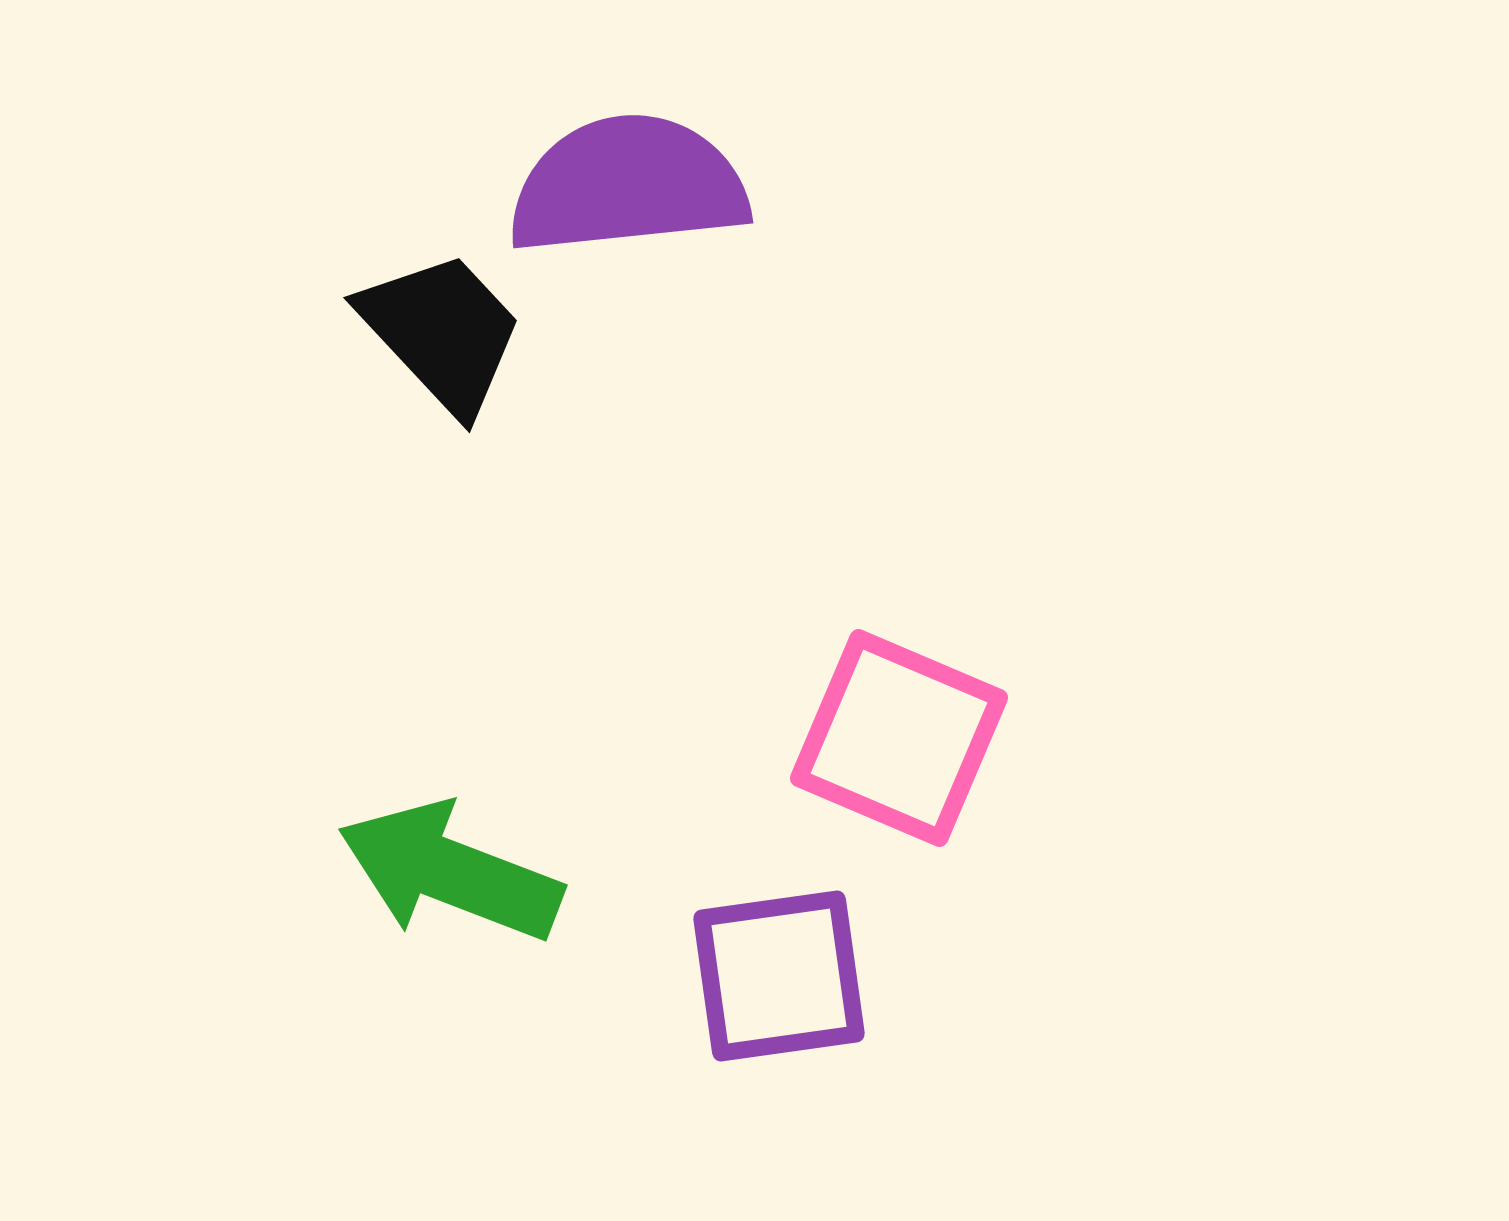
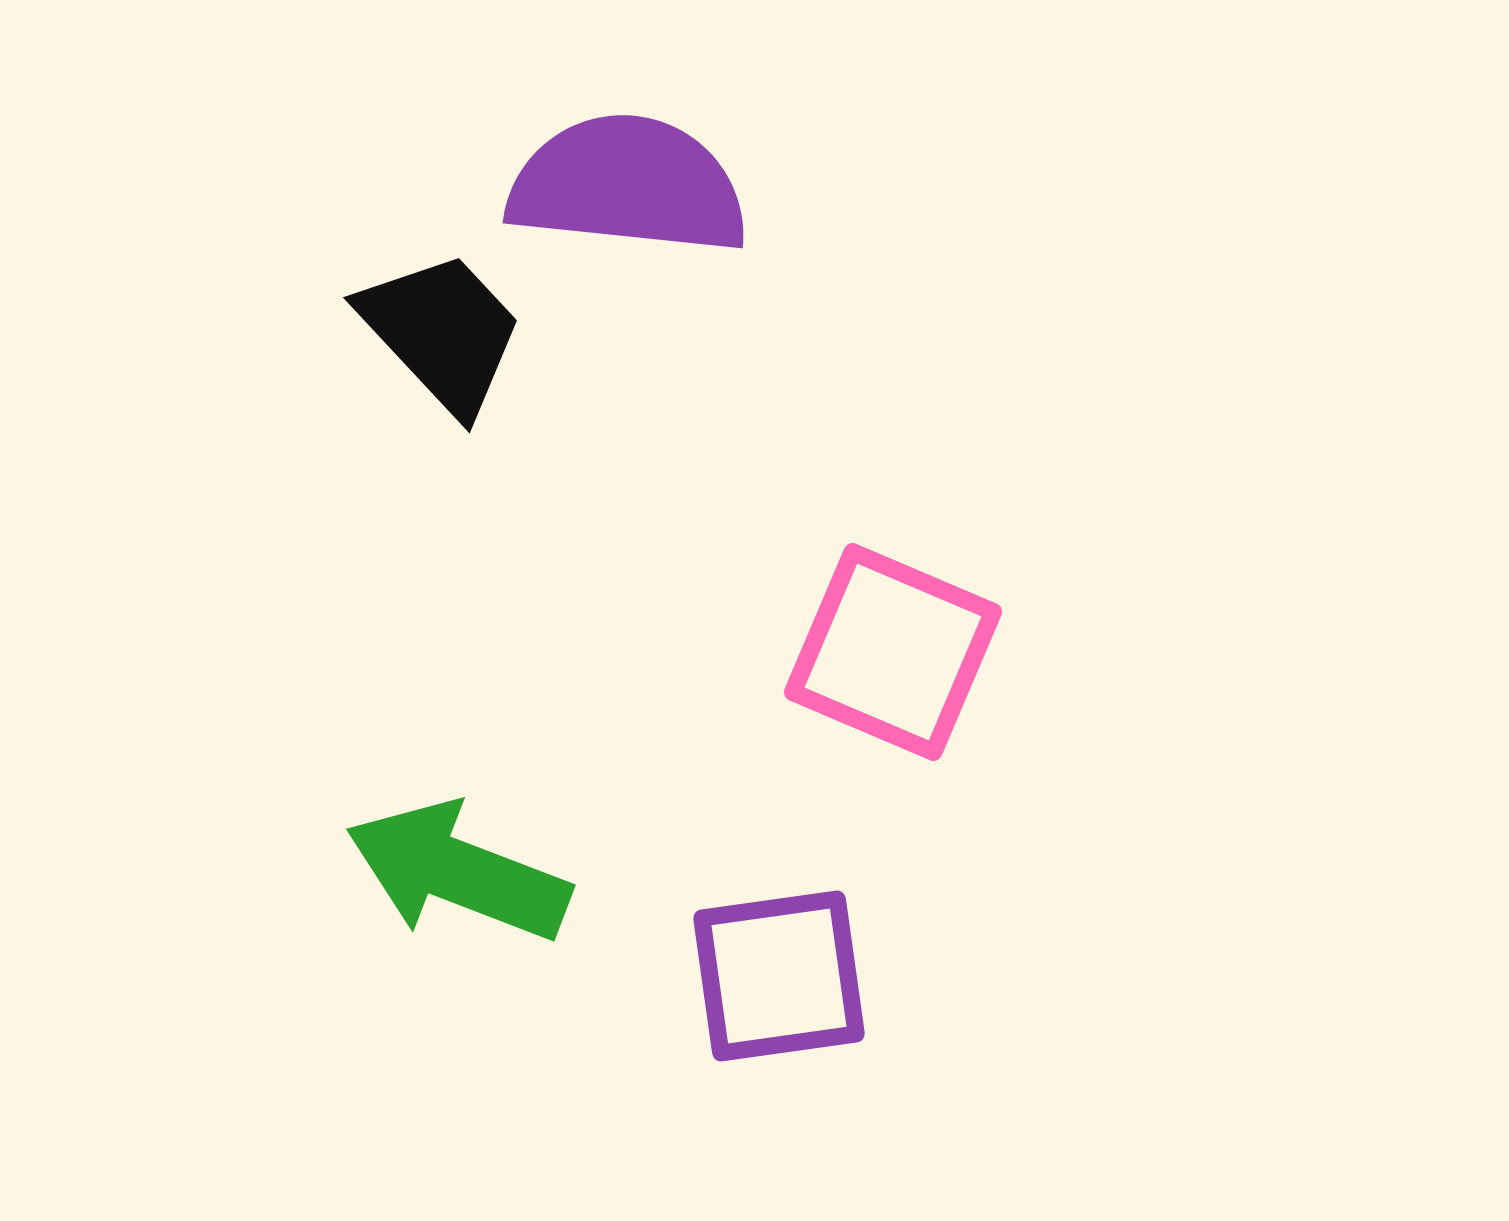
purple semicircle: rotated 12 degrees clockwise
pink square: moved 6 px left, 86 px up
green arrow: moved 8 px right
